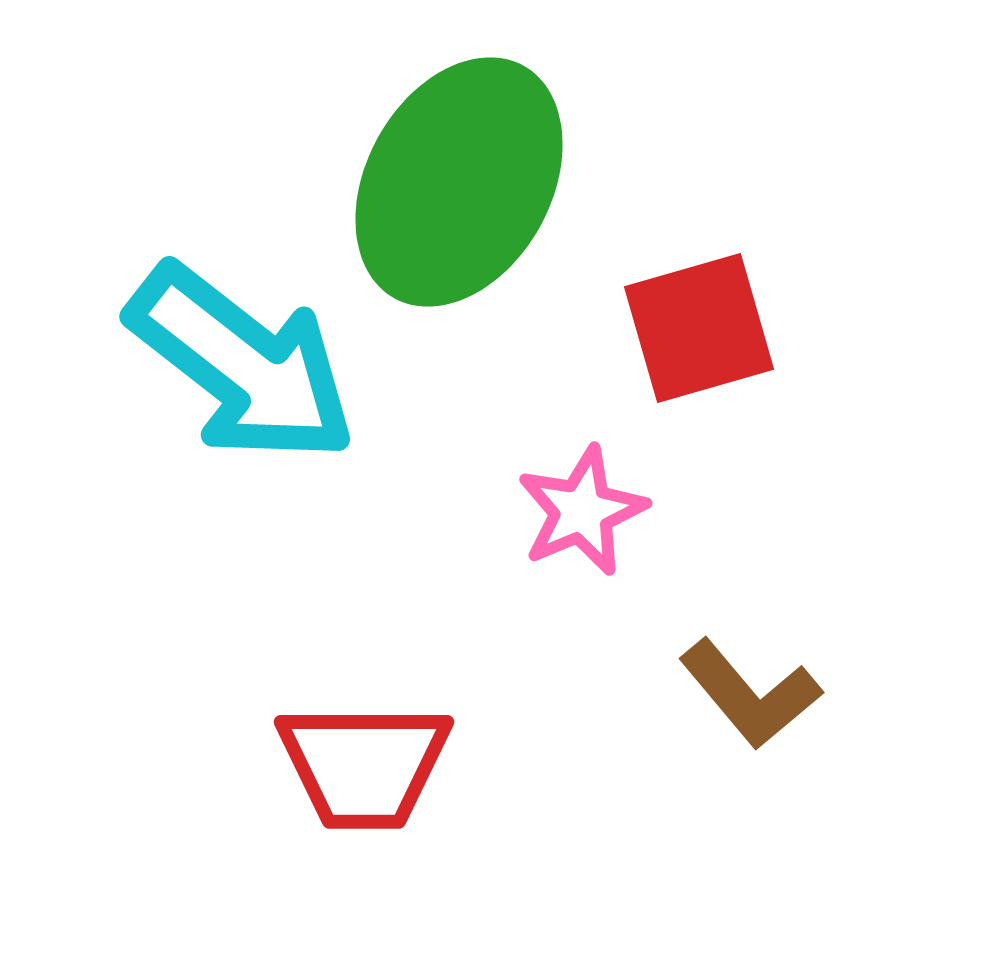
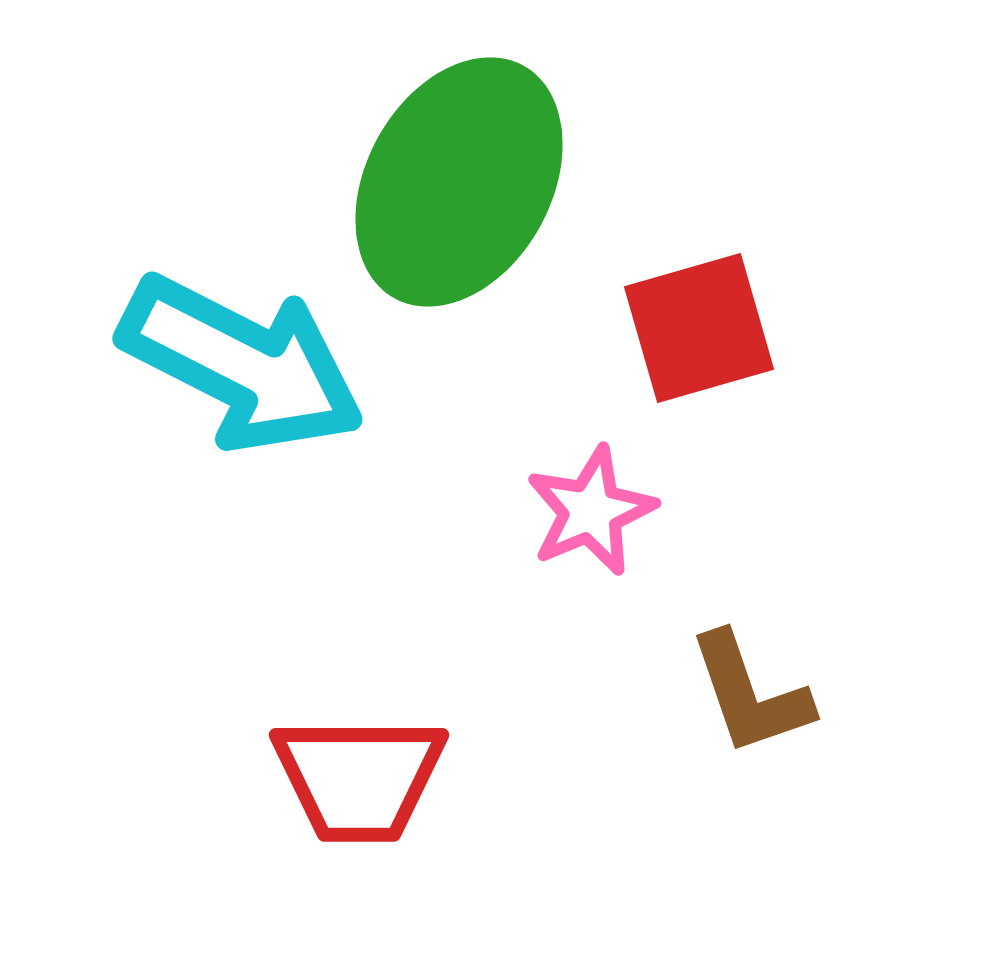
cyan arrow: rotated 11 degrees counterclockwise
pink star: moved 9 px right
brown L-shape: rotated 21 degrees clockwise
red trapezoid: moved 5 px left, 13 px down
